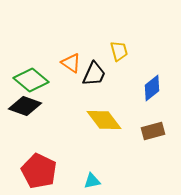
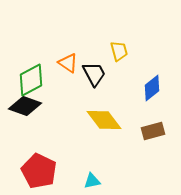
orange triangle: moved 3 px left
black trapezoid: rotated 52 degrees counterclockwise
green diamond: rotated 68 degrees counterclockwise
